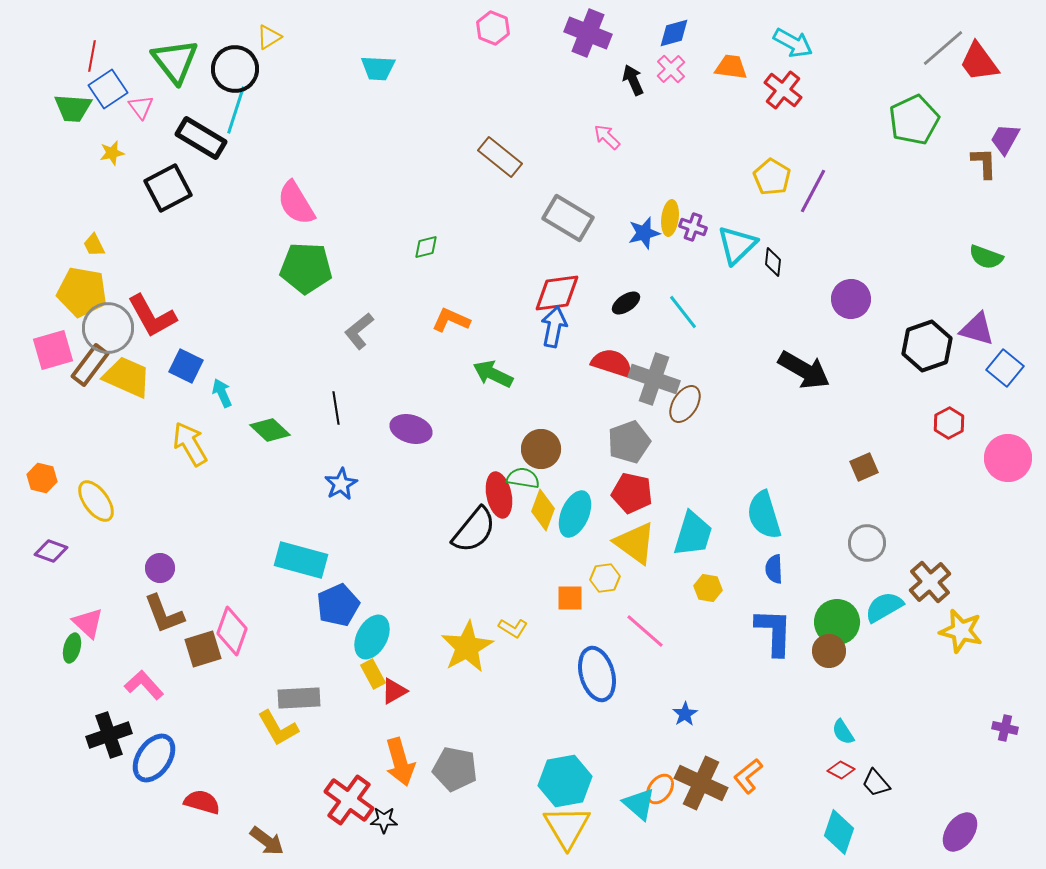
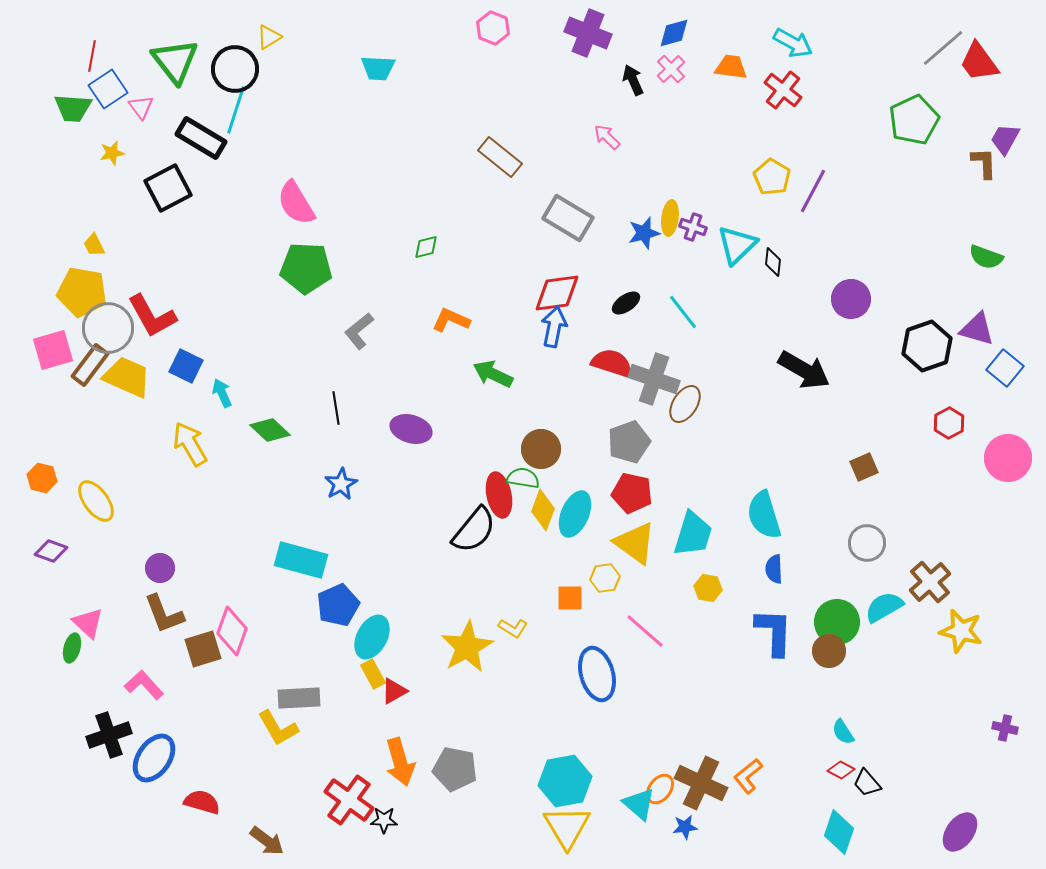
blue star at (685, 714): moved 113 px down; rotated 25 degrees clockwise
black trapezoid at (876, 783): moved 9 px left
